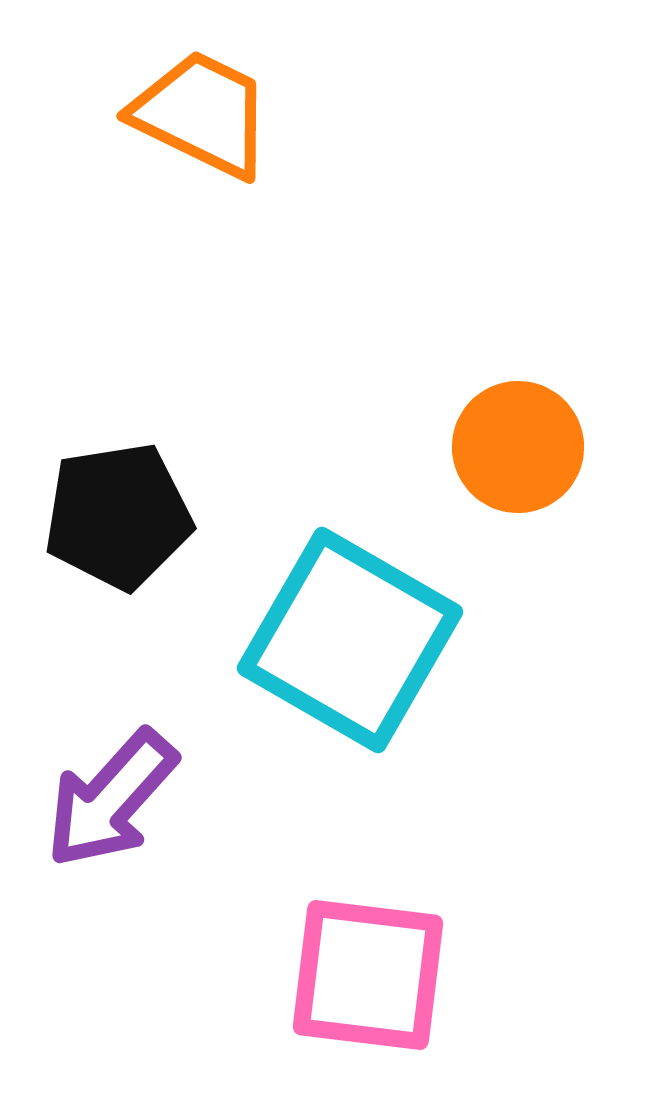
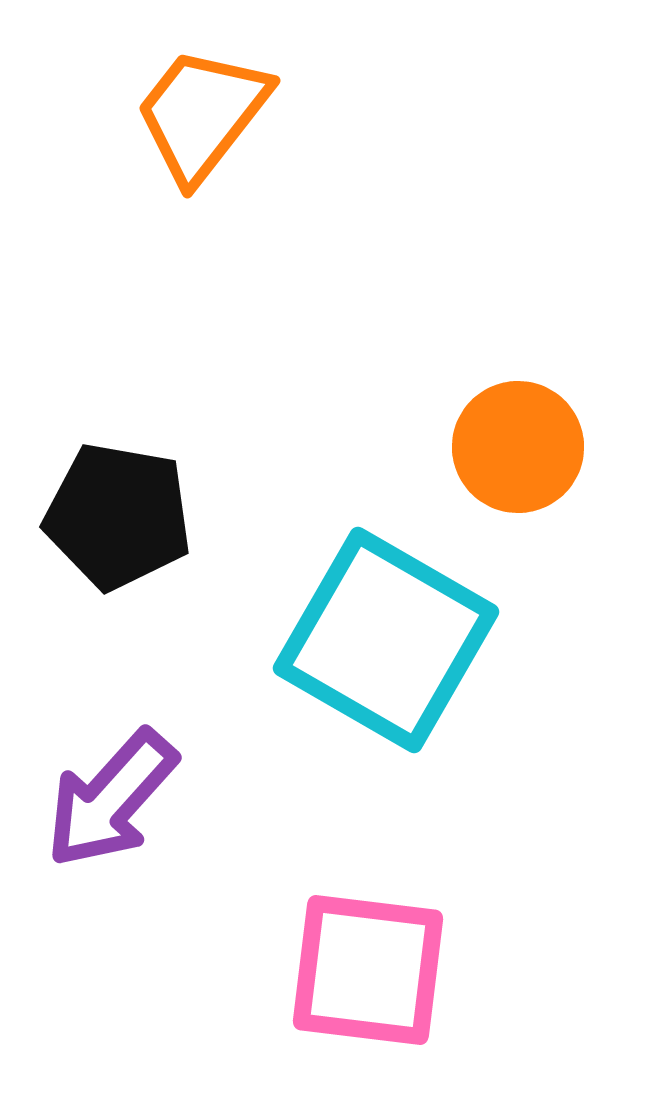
orange trapezoid: rotated 78 degrees counterclockwise
black pentagon: rotated 19 degrees clockwise
cyan square: moved 36 px right
pink square: moved 5 px up
